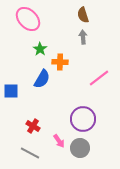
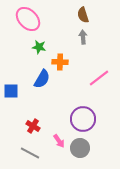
green star: moved 1 px left, 2 px up; rotated 24 degrees counterclockwise
